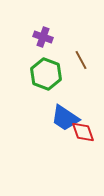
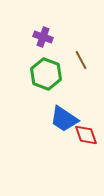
blue trapezoid: moved 1 px left, 1 px down
red diamond: moved 3 px right, 3 px down
